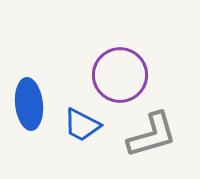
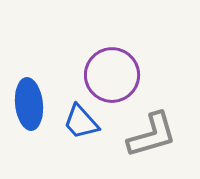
purple circle: moved 8 px left
blue trapezoid: moved 1 px left, 3 px up; rotated 21 degrees clockwise
